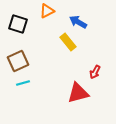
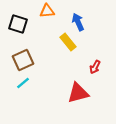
orange triangle: rotated 21 degrees clockwise
blue arrow: rotated 36 degrees clockwise
brown square: moved 5 px right, 1 px up
red arrow: moved 5 px up
cyan line: rotated 24 degrees counterclockwise
